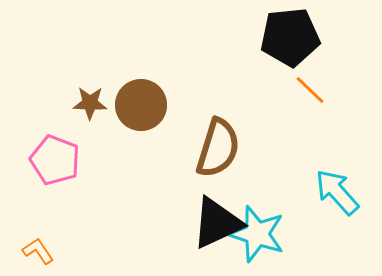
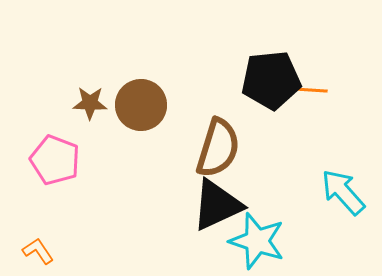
black pentagon: moved 19 px left, 43 px down
orange line: rotated 40 degrees counterclockwise
cyan arrow: moved 6 px right
black triangle: moved 18 px up
cyan star: moved 7 px down
